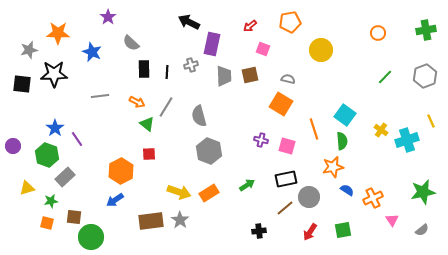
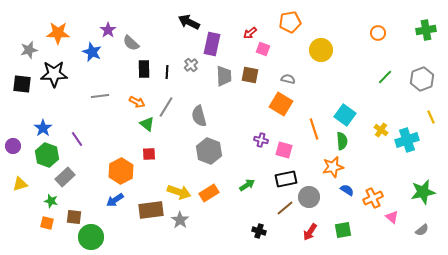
purple star at (108, 17): moved 13 px down
red arrow at (250, 26): moved 7 px down
gray cross at (191, 65): rotated 24 degrees counterclockwise
brown square at (250, 75): rotated 24 degrees clockwise
gray hexagon at (425, 76): moved 3 px left, 3 px down
yellow line at (431, 121): moved 4 px up
blue star at (55, 128): moved 12 px left
pink square at (287, 146): moved 3 px left, 4 px down
yellow triangle at (27, 188): moved 7 px left, 4 px up
green star at (51, 201): rotated 24 degrees clockwise
pink triangle at (392, 220): moved 3 px up; rotated 16 degrees counterclockwise
brown rectangle at (151, 221): moved 11 px up
black cross at (259, 231): rotated 24 degrees clockwise
